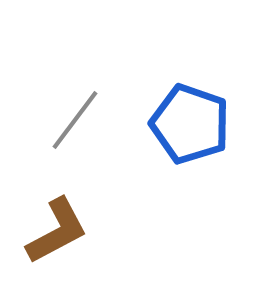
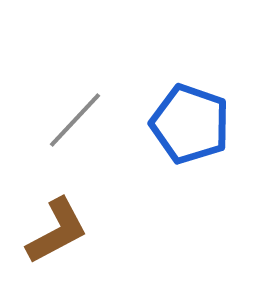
gray line: rotated 6 degrees clockwise
